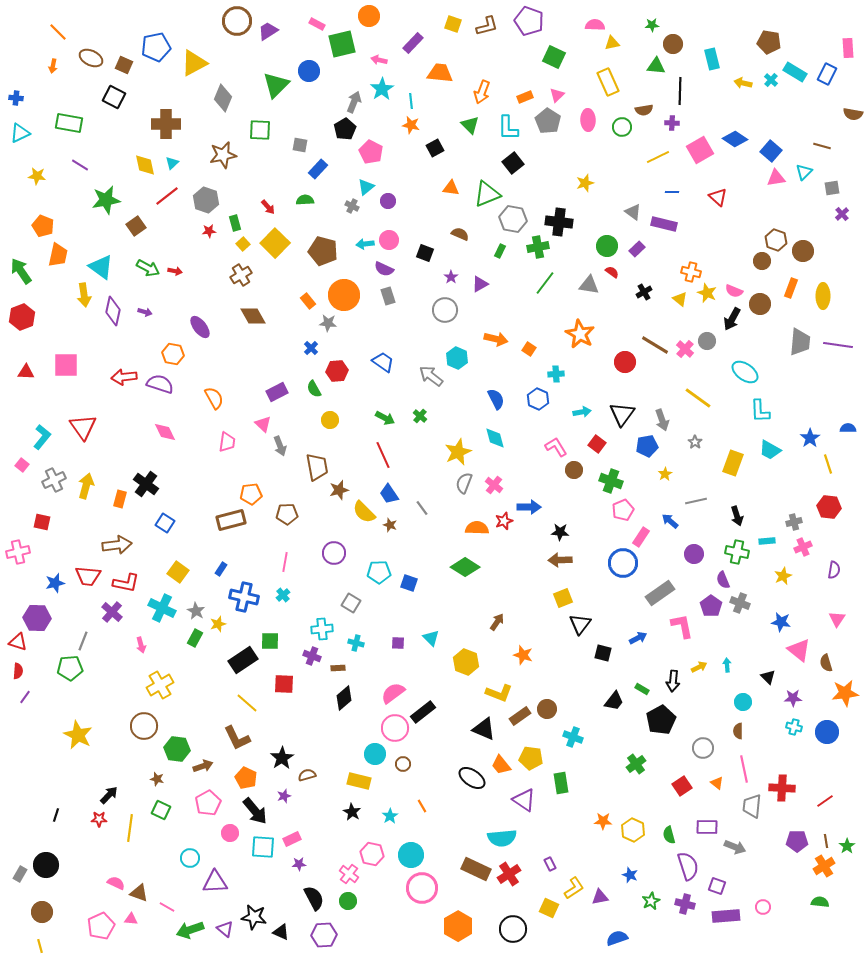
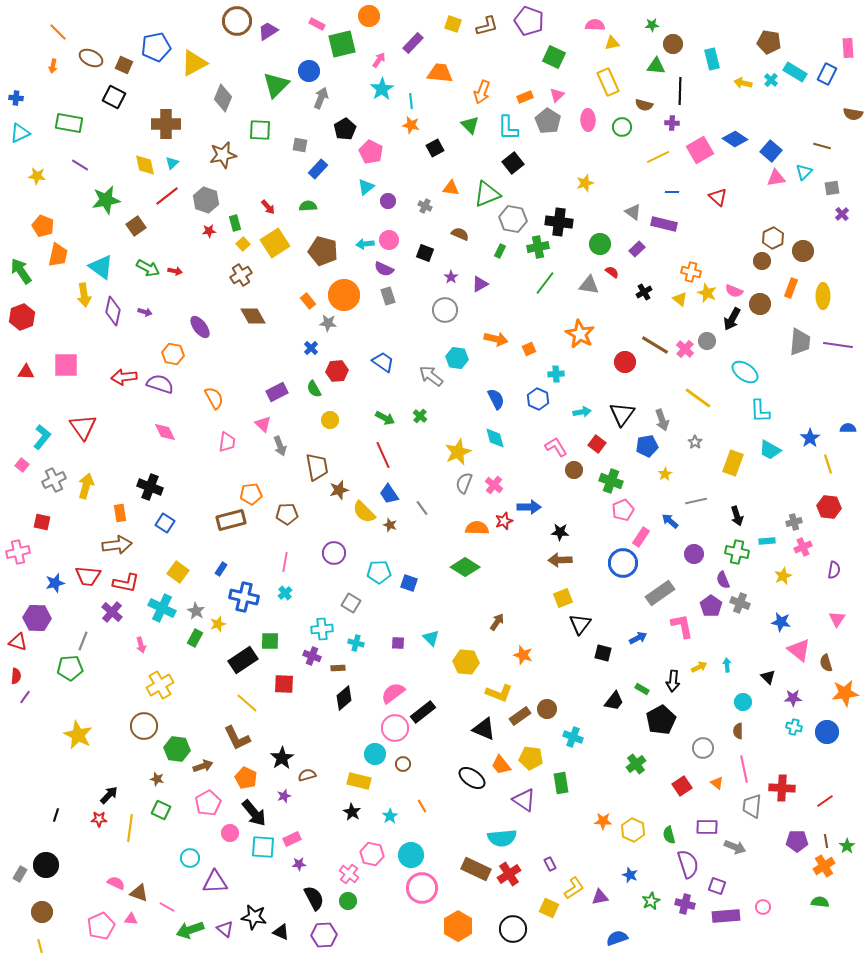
pink arrow at (379, 60): rotated 112 degrees clockwise
gray arrow at (354, 102): moved 33 px left, 4 px up
brown semicircle at (644, 110): moved 5 px up; rotated 24 degrees clockwise
green semicircle at (305, 200): moved 3 px right, 6 px down
gray cross at (352, 206): moved 73 px right
brown hexagon at (776, 240): moved 3 px left, 2 px up; rotated 15 degrees clockwise
yellow square at (275, 243): rotated 12 degrees clockwise
green circle at (607, 246): moved 7 px left, 2 px up
orange square at (529, 349): rotated 32 degrees clockwise
cyan hexagon at (457, 358): rotated 15 degrees counterclockwise
black cross at (146, 484): moved 4 px right, 3 px down; rotated 15 degrees counterclockwise
orange rectangle at (120, 499): moved 14 px down; rotated 24 degrees counterclockwise
cyan cross at (283, 595): moved 2 px right, 2 px up
yellow hexagon at (466, 662): rotated 15 degrees counterclockwise
red semicircle at (18, 671): moved 2 px left, 5 px down
black arrow at (255, 811): moved 1 px left, 2 px down
purple semicircle at (688, 866): moved 2 px up
